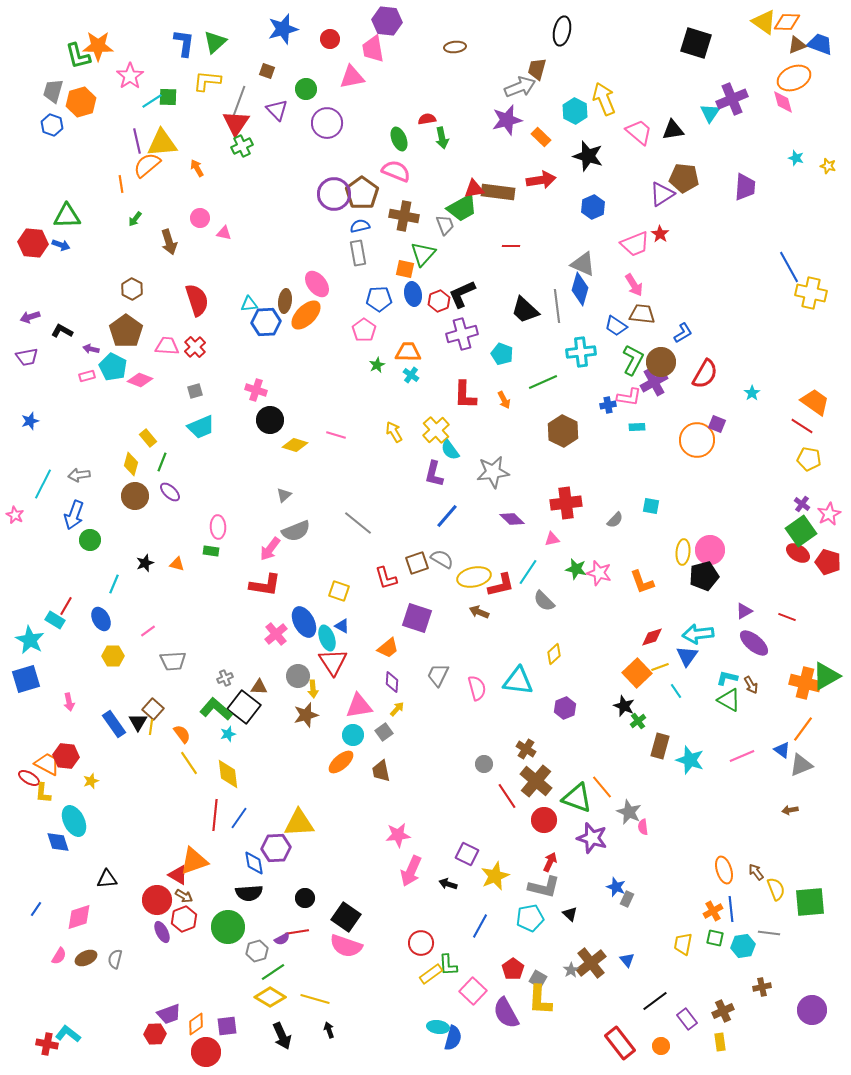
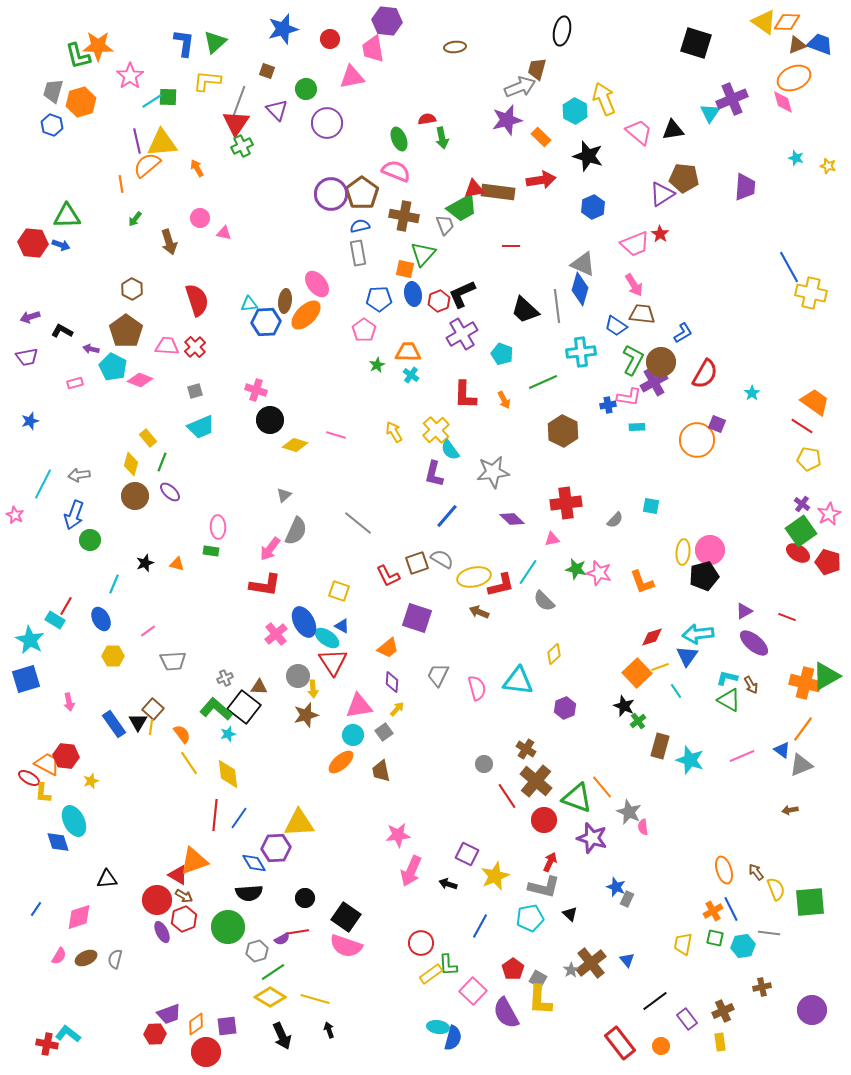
purple circle at (334, 194): moved 3 px left
purple cross at (462, 334): rotated 16 degrees counterclockwise
pink rectangle at (87, 376): moved 12 px left, 7 px down
gray semicircle at (296, 531): rotated 44 degrees counterclockwise
red L-shape at (386, 578): moved 2 px right, 2 px up; rotated 10 degrees counterclockwise
cyan ellipse at (327, 638): rotated 35 degrees counterclockwise
blue diamond at (254, 863): rotated 20 degrees counterclockwise
blue line at (731, 909): rotated 20 degrees counterclockwise
